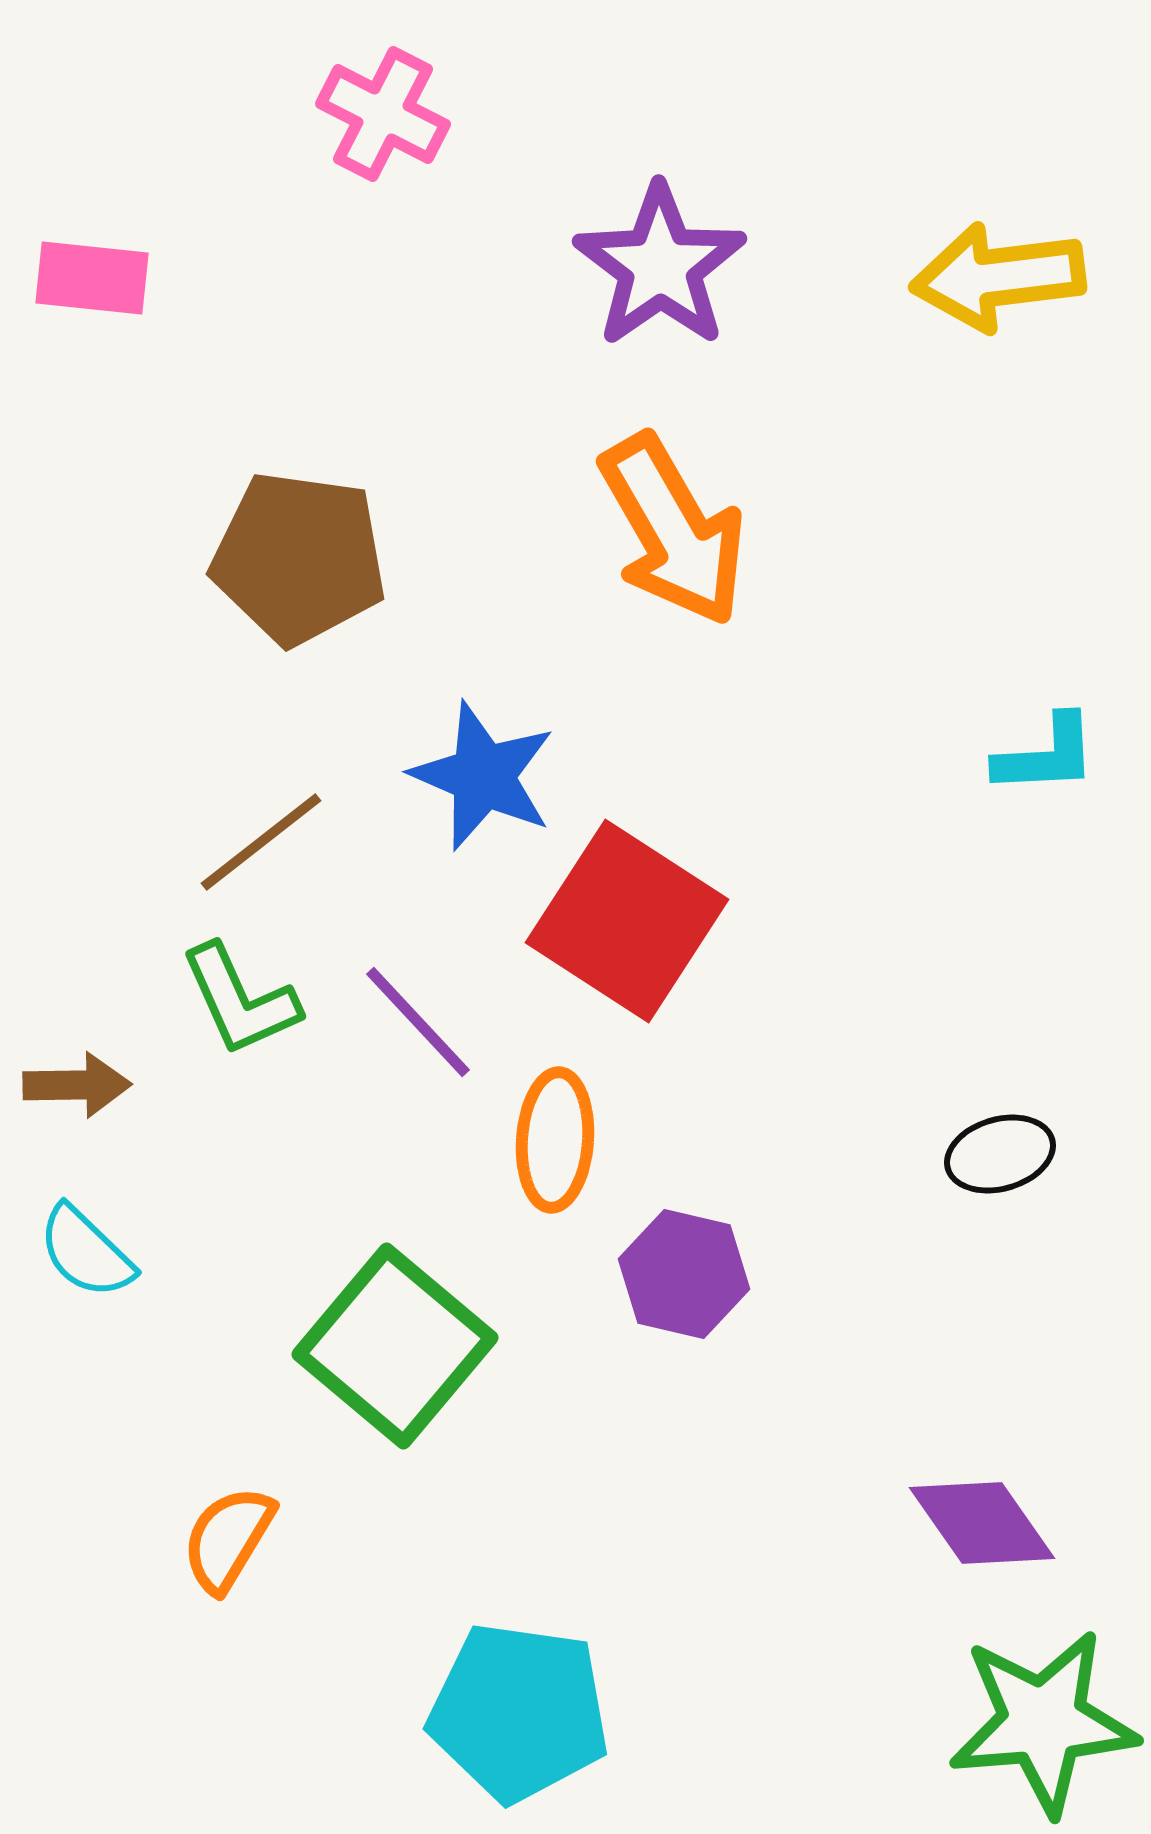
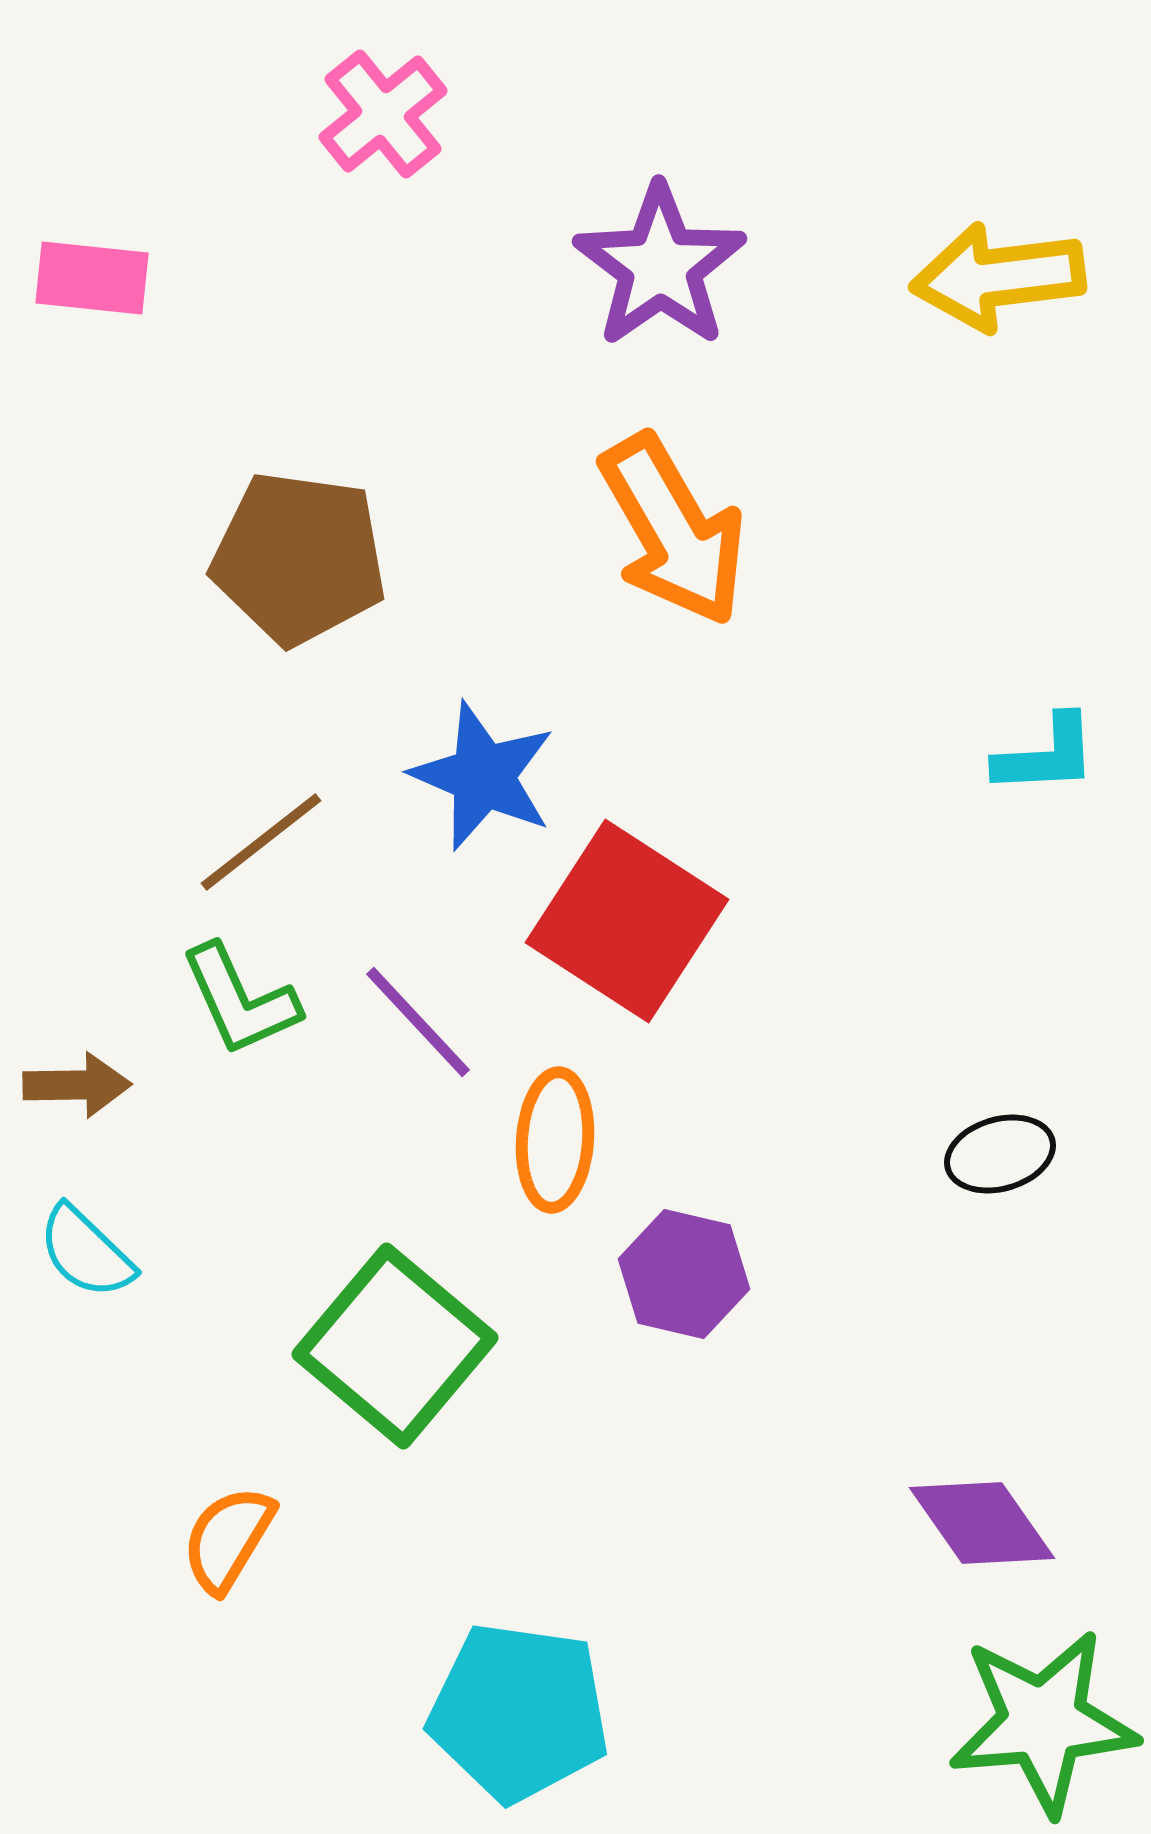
pink cross: rotated 24 degrees clockwise
